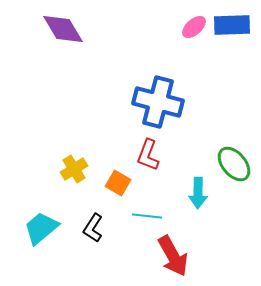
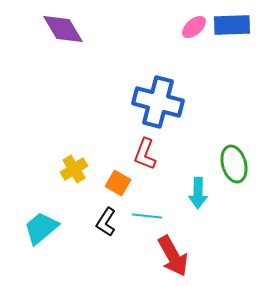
red L-shape: moved 3 px left, 1 px up
green ellipse: rotated 24 degrees clockwise
black L-shape: moved 13 px right, 6 px up
